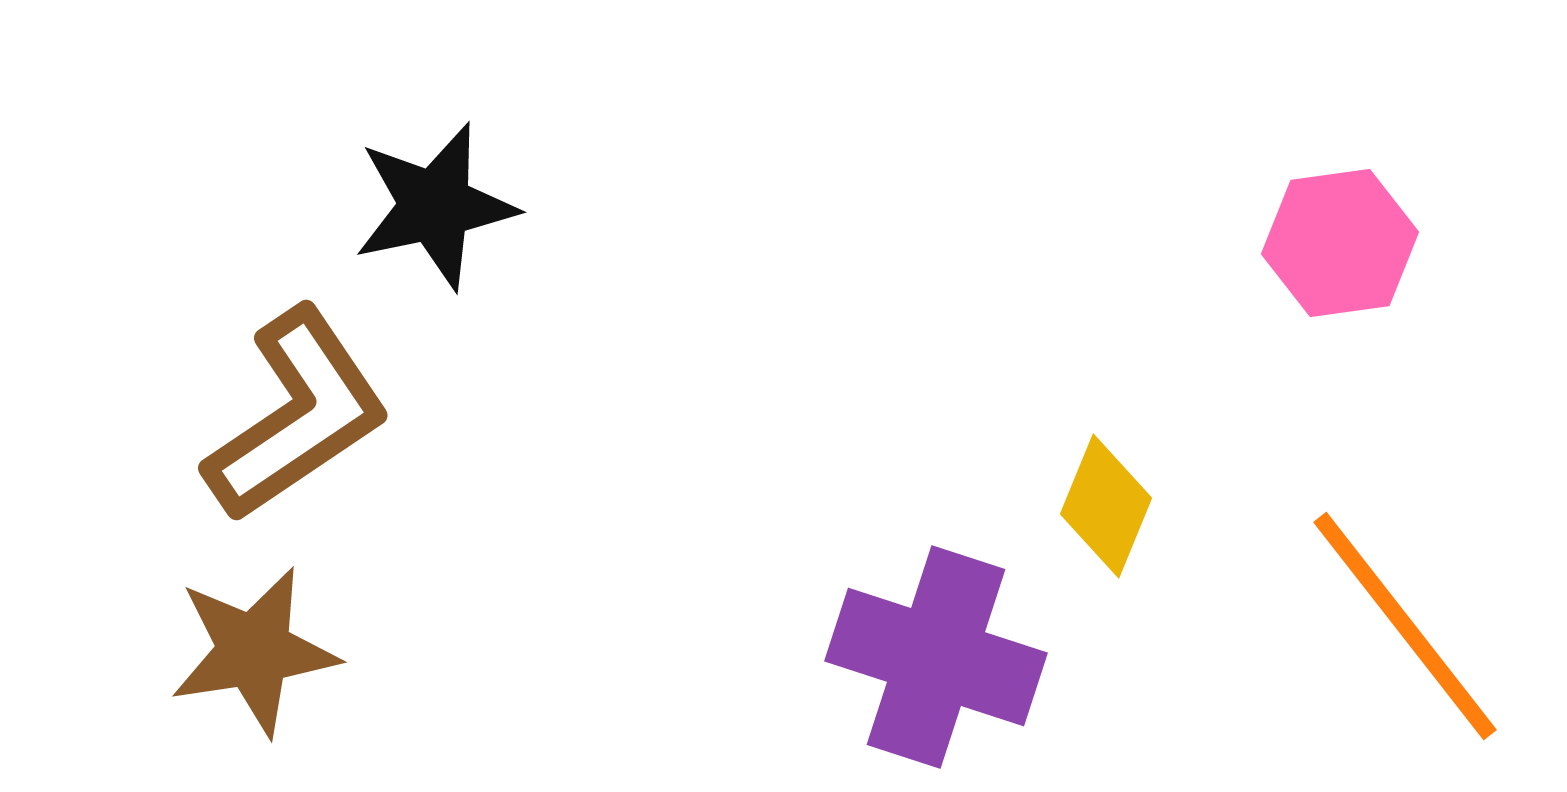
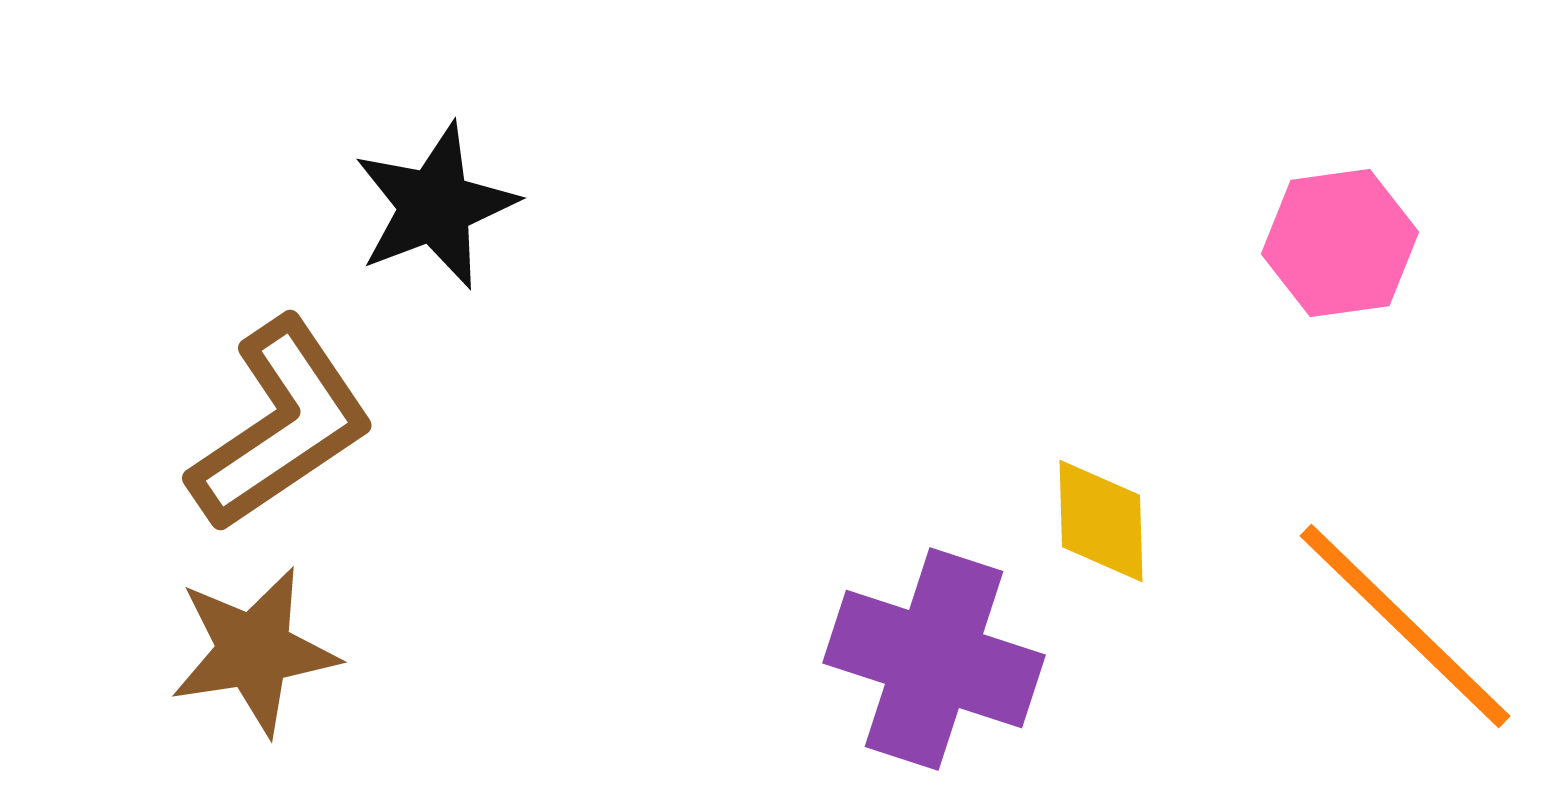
black star: rotated 9 degrees counterclockwise
brown L-shape: moved 16 px left, 10 px down
yellow diamond: moved 5 px left, 15 px down; rotated 24 degrees counterclockwise
orange line: rotated 8 degrees counterclockwise
purple cross: moved 2 px left, 2 px down
